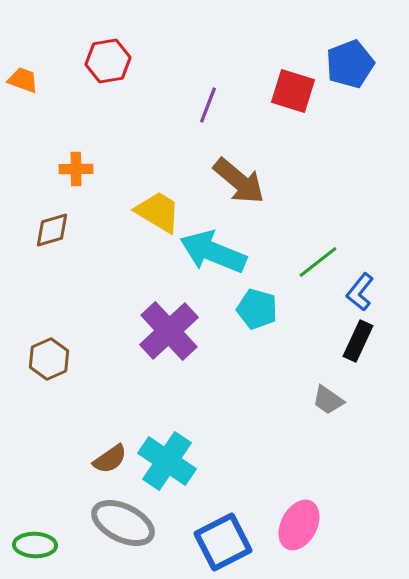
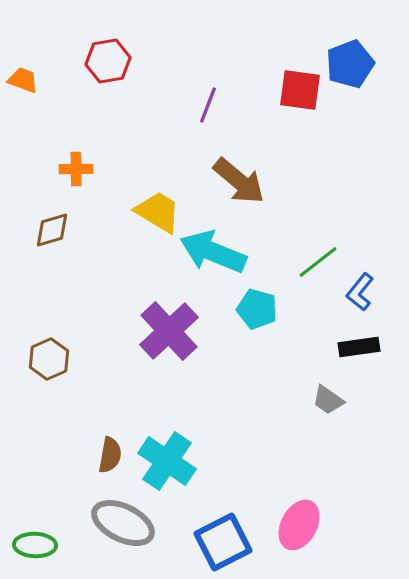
red square: moved 7 px right, 1 px up; rotated 9 degrees counterclockwise
black rectangle: moved 1 px right, 6 px down; rotated 57 degrees clockwise
brown semicircle: moved 4 px up; rotated 45 degrees counterclockwise
